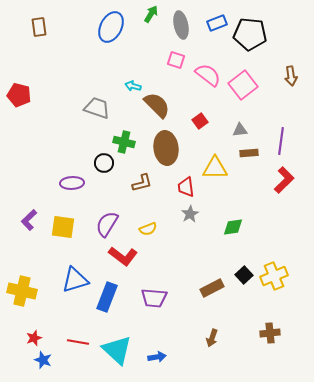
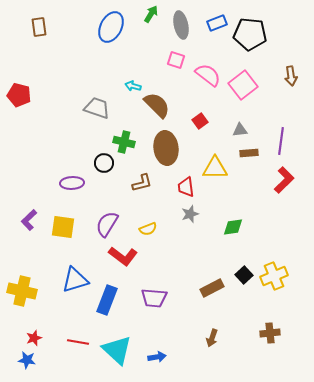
gray star at (190, 214): rotated 12 degrees clockwise
blue rectangle at (107, 297): moved 3 px down
blue star at (43, 360): moved 16 px left; rotated 12 degrees counterclockwise
